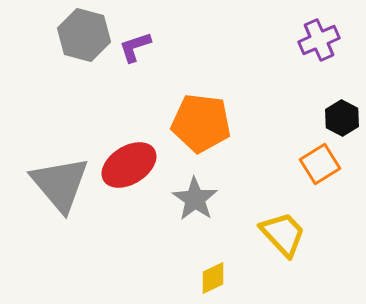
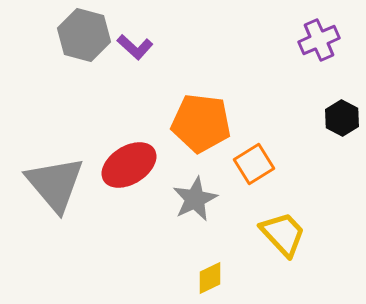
purple L-shape: rotated 120 degrees counterclockwise
orange square: moved 66 px left
gray triangle: moved 5 px left
gray star: rotated 12 degrees clockwise
yellow diamond: moved 3 px left
